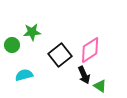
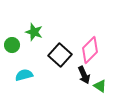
green star: moved 2 px right; rotated 24 degrees clockwise
pink diamond: rotated 12 degrees counterclockwise
black square: rotated 10 degrees counterclockwise
